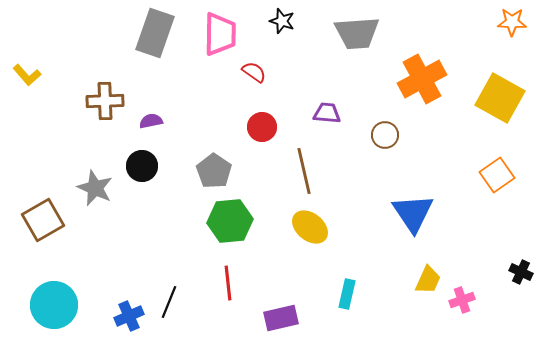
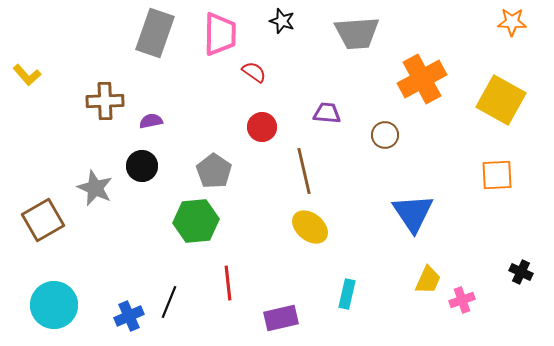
yellow square: moved 1 px right, 2 px down
orange square: rotated 32 degrees clockwise
green hexagon: moved 34 px left
